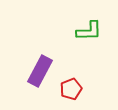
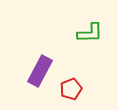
green L-shape: moved 1 px right, 2 px down
